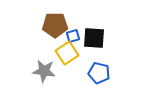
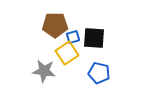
blue square: moved 1 px down
